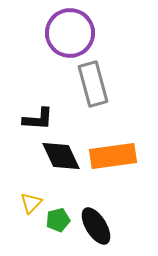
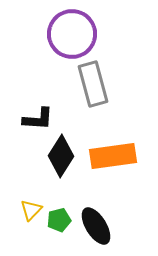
purple circle: moved 2 px right, 1 px down
black diamond: rotated 57 degrees clockwise
yellow triangle: moved 7 px down
green pentagon: moved 1 px right
